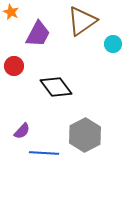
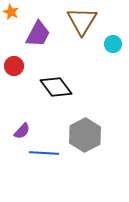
brown triangle: rotated 24 degrees counterclockwise
